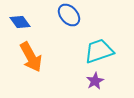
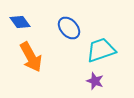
blue ellipse: moved 13 px down
cyan trapezoid: moved 2 px right, 1 px up
purple star: rotated 24 degrees counterclockwise
